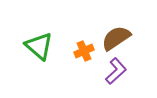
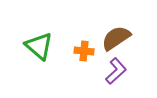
orange cross: rotated 30 degrees clockwise
